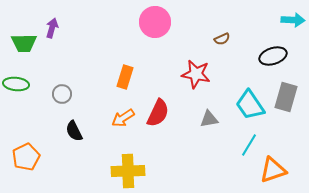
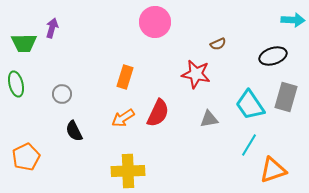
brown semicircle: moved 4 px left, 5 px down
green ellipse: rotated 70 degrees clockwise
